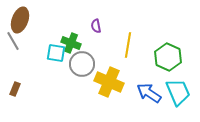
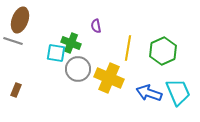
gray line: rotated 42 degrees counterclockwise
yellow line: moved 3 px down
green hexagon: moved 5 px left, 6 px up; rotated 12 degrees clockwise
gray circle: moved 4 px left, 5 px down
yellow cross: moved 4 px up
brown rectangle: moved 1 px right, 1 px down
blue arrow: rotated 15 degrees counterclockwise
